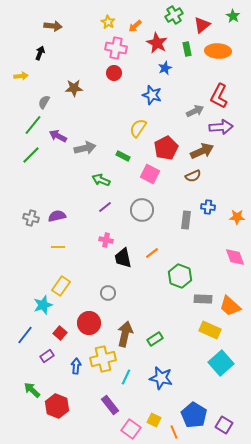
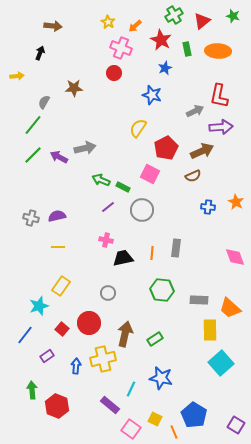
green star at (233, 16): rotated 16 degrees counterclockwise
red triangle at (202, 25): moved 4 px up
red star at (157, 43): moved 4 px right, 3 px up
pink cross at (116, 48): moved 5 px right; rotated 10 degrees clockwise
yellow arrow at (21, 76): moved 4 px left
red L-shape at (219, 96): rotated 15 degrees counterclockwise
purple arrow at (58, 136): moved 1 px right, 21 px down
green line at (31, 155): moved 2 px right
green rectangle at (123, 156): moved 31 px down
purple line at (105, 207): moved 3 px right
orange star at (237, 217): moved 1 px left, 15 px up; rotated 28 degrees clockwise
gray rectangle at (186, 220): moved 10 px left, 28 px down
orange line at (152, 253): rotated 48 degrees counterclockwise
black trapezoid at (123, 258): rotated 90 degrees clockwise
green hexagon at (180, 276): moved 18 px left, 14 px down; rotated 15 degrees counterclockwise
gray rectangle at (203, 299): moved 4 px left, 1 px down
cyan star at (43, 305): moved 4 px left, 1 px down
orange trapezoid at (230, 306): moved 2 px down
yellow rectangle at (210, 330): rotated 65 degrees clockwise
red square at (60, 333): moved 2 px right, 4 px up
cyan line at (126, 377): moved 5 px right, 12 px down
green arrow at (32, 390): rotated 42 degrees clockwise
purple rectangle at (110, 405): rotated 12 degrees counterclockwise
yellow square at (154, 420): moved 1 px right, 1 px up
purple square at (224, 425): moved 12 px right
